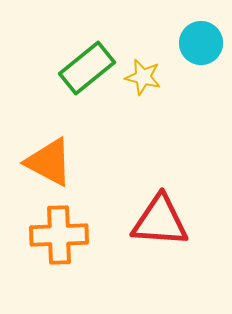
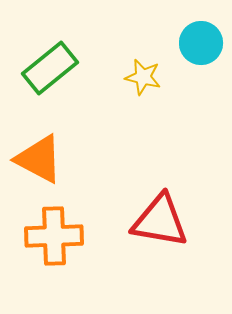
green rectangle: moved 37 px left
orange triangle: moved 10 px left, 3 px up
red triangle: rotated 6 degrees clockwise
orange cross: moved 5 px left, 1 px down
